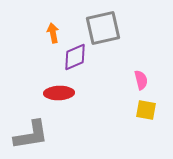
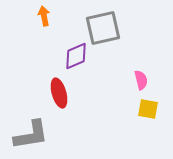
orange arrow: moved 9 px left, 17 px up
purple diamond: moved 1 px right, 1 px up
red ellipse: rotated 76 degrees clockwise
yellow square: moved 2 px right, 1 px up
